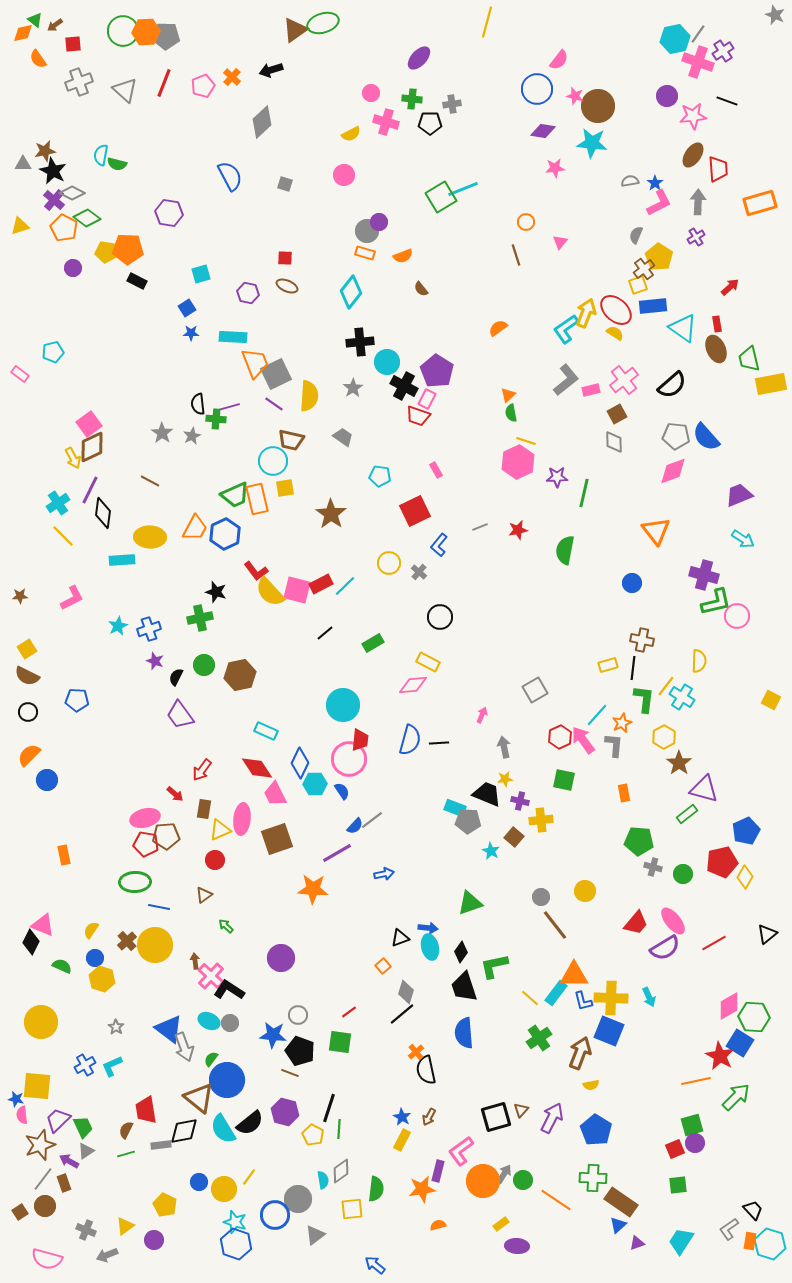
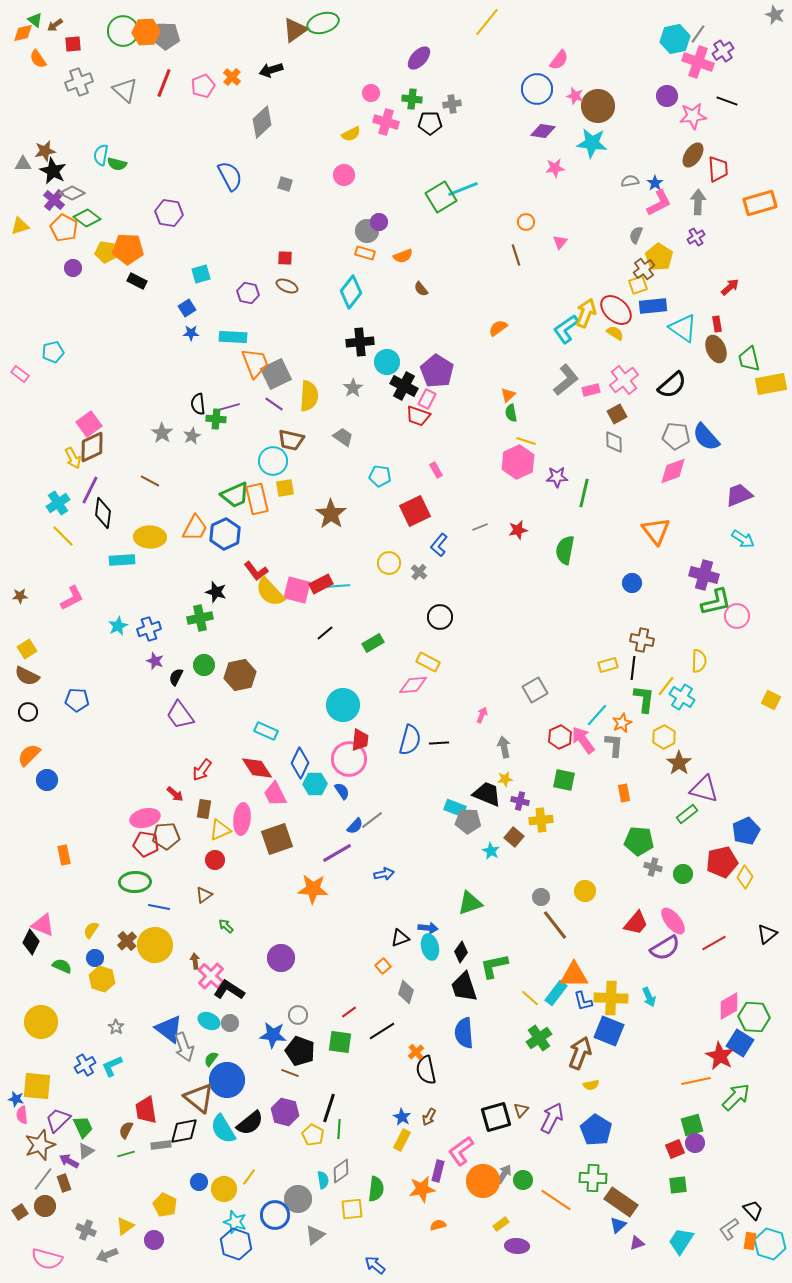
yellow line at (487, 22): rotated 24 degrees clockwise
cyan line at (345, 586): moved 7 px left; rotated 40 degrees clockwise
black line at (402, 1014): moved 20 px left, 17 px down; rotated 8 degrees clockwise
